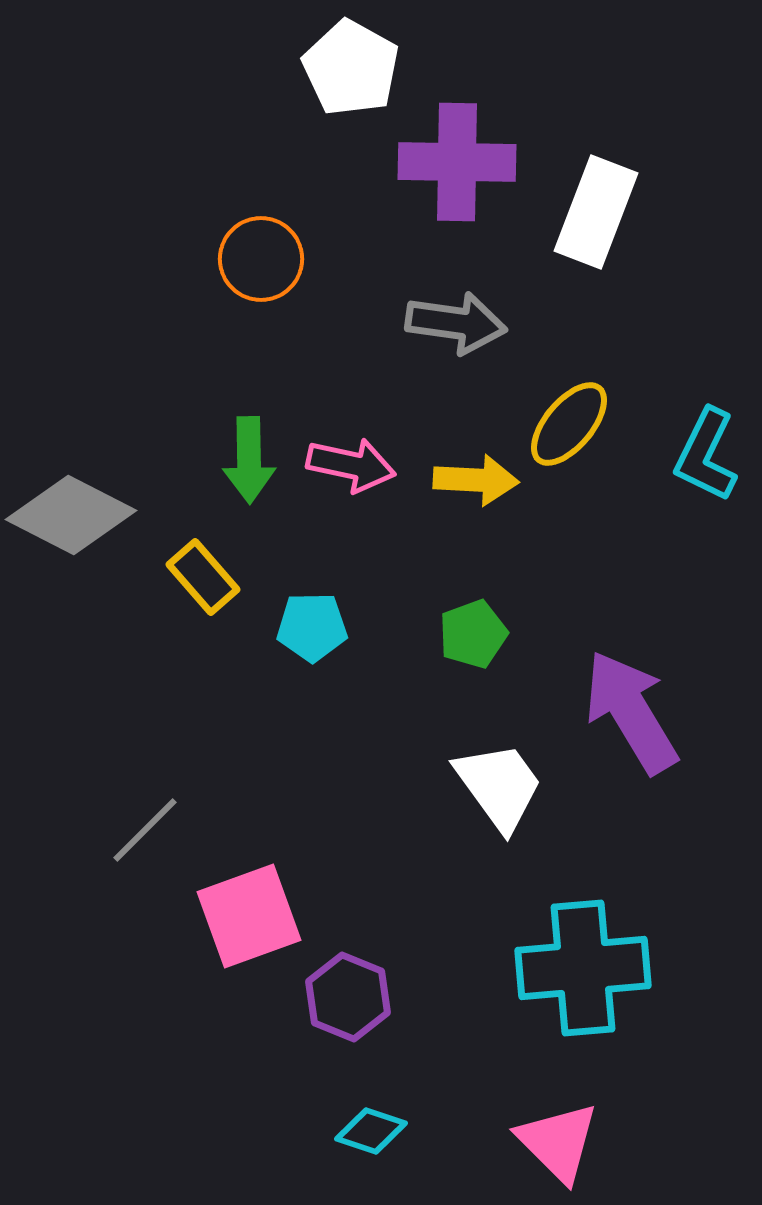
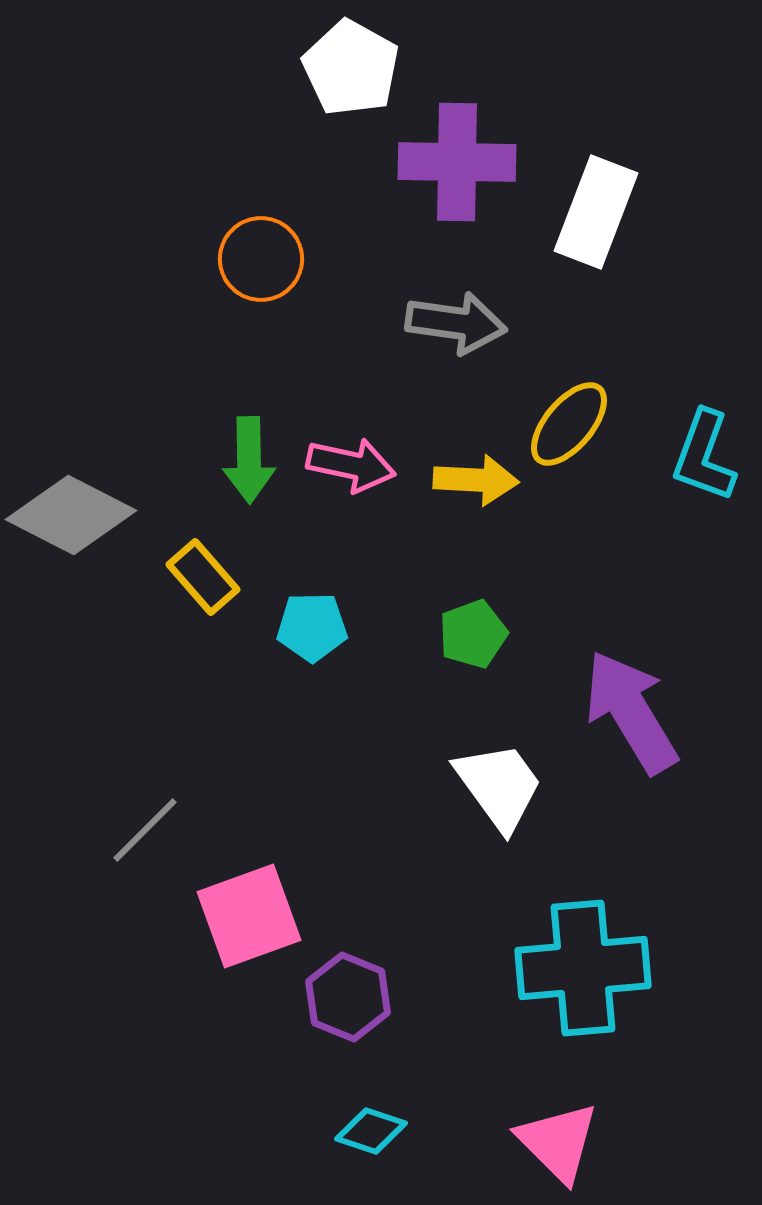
cyan L-shape: moved 2 px left, 1 px down; rotated 6 degrees counterclockwise
